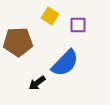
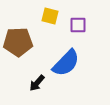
yellow square: rotated 18 degrees counterclockwise
blue semicircle: moved 1 px right
black arrow: rotated 12 degrees counterclockwise
